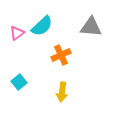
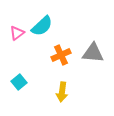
gray triangle: moved 2 px right, 26 px down
